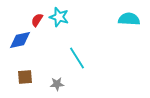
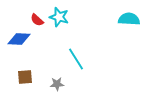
red semicircle: rotated 80 degrees counterclockwise
blue diamond: moved 1 px left, 1 px up; rotated 15 degrees clockwise
cyan line: moved 1 px left, 1 px down
